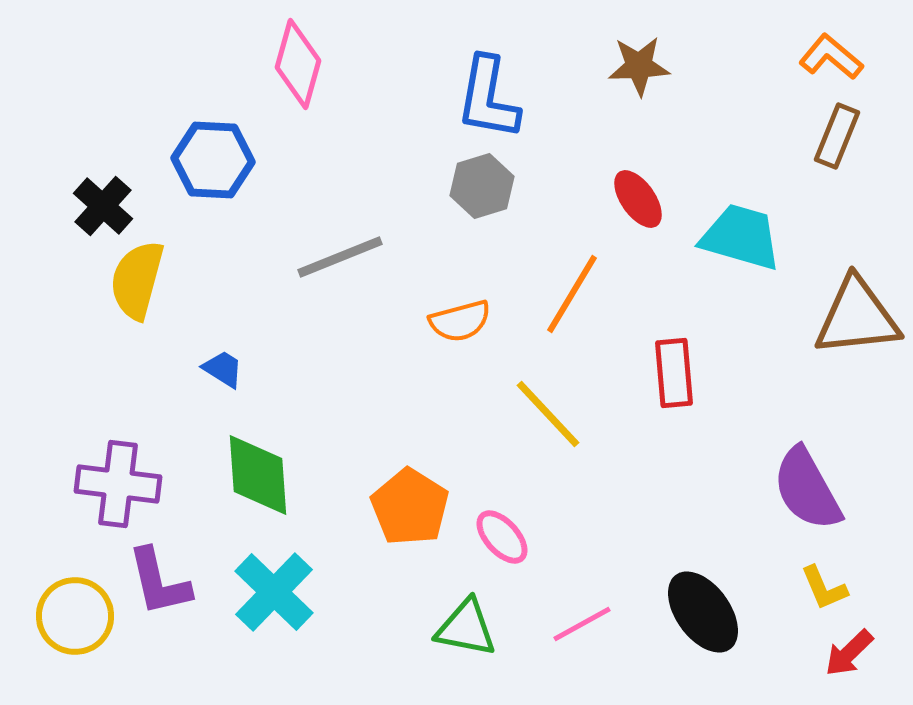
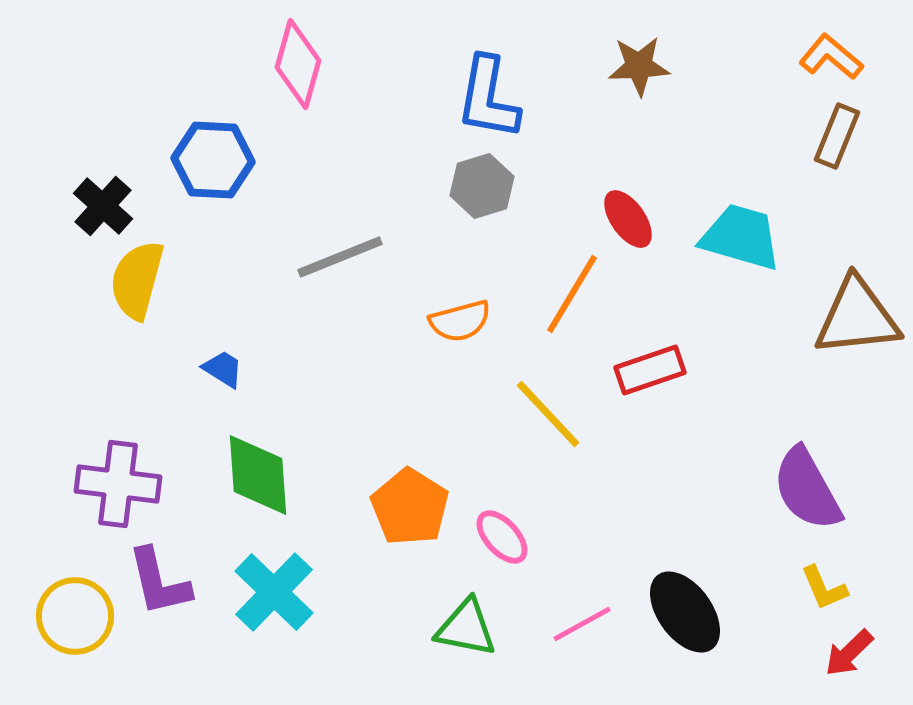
red ellipse: moved 10 px left, 20 px down
red rectangle: moved 24 px left, 3 px up; rotated 76 degrees clockwise
black ellipse: moved 18 px left
